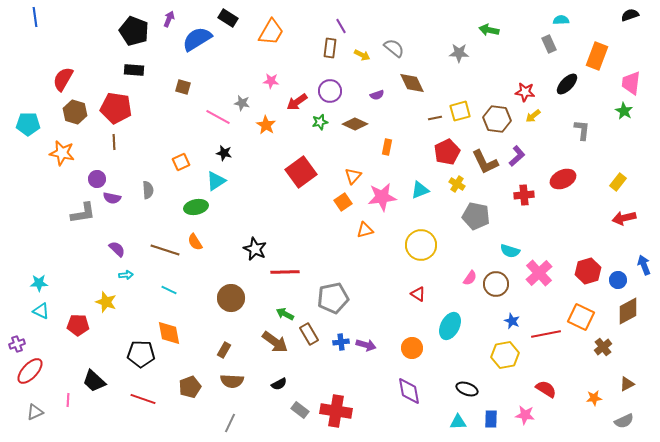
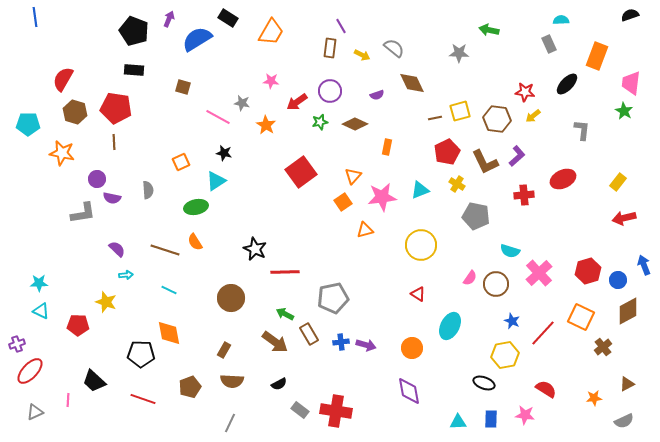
red line at (546, 334): moved 3 px left, 1 px up; rotated 36 degrees counterclockwise
black ellipse at (467, 389): moved 17 px right, 6 px up
